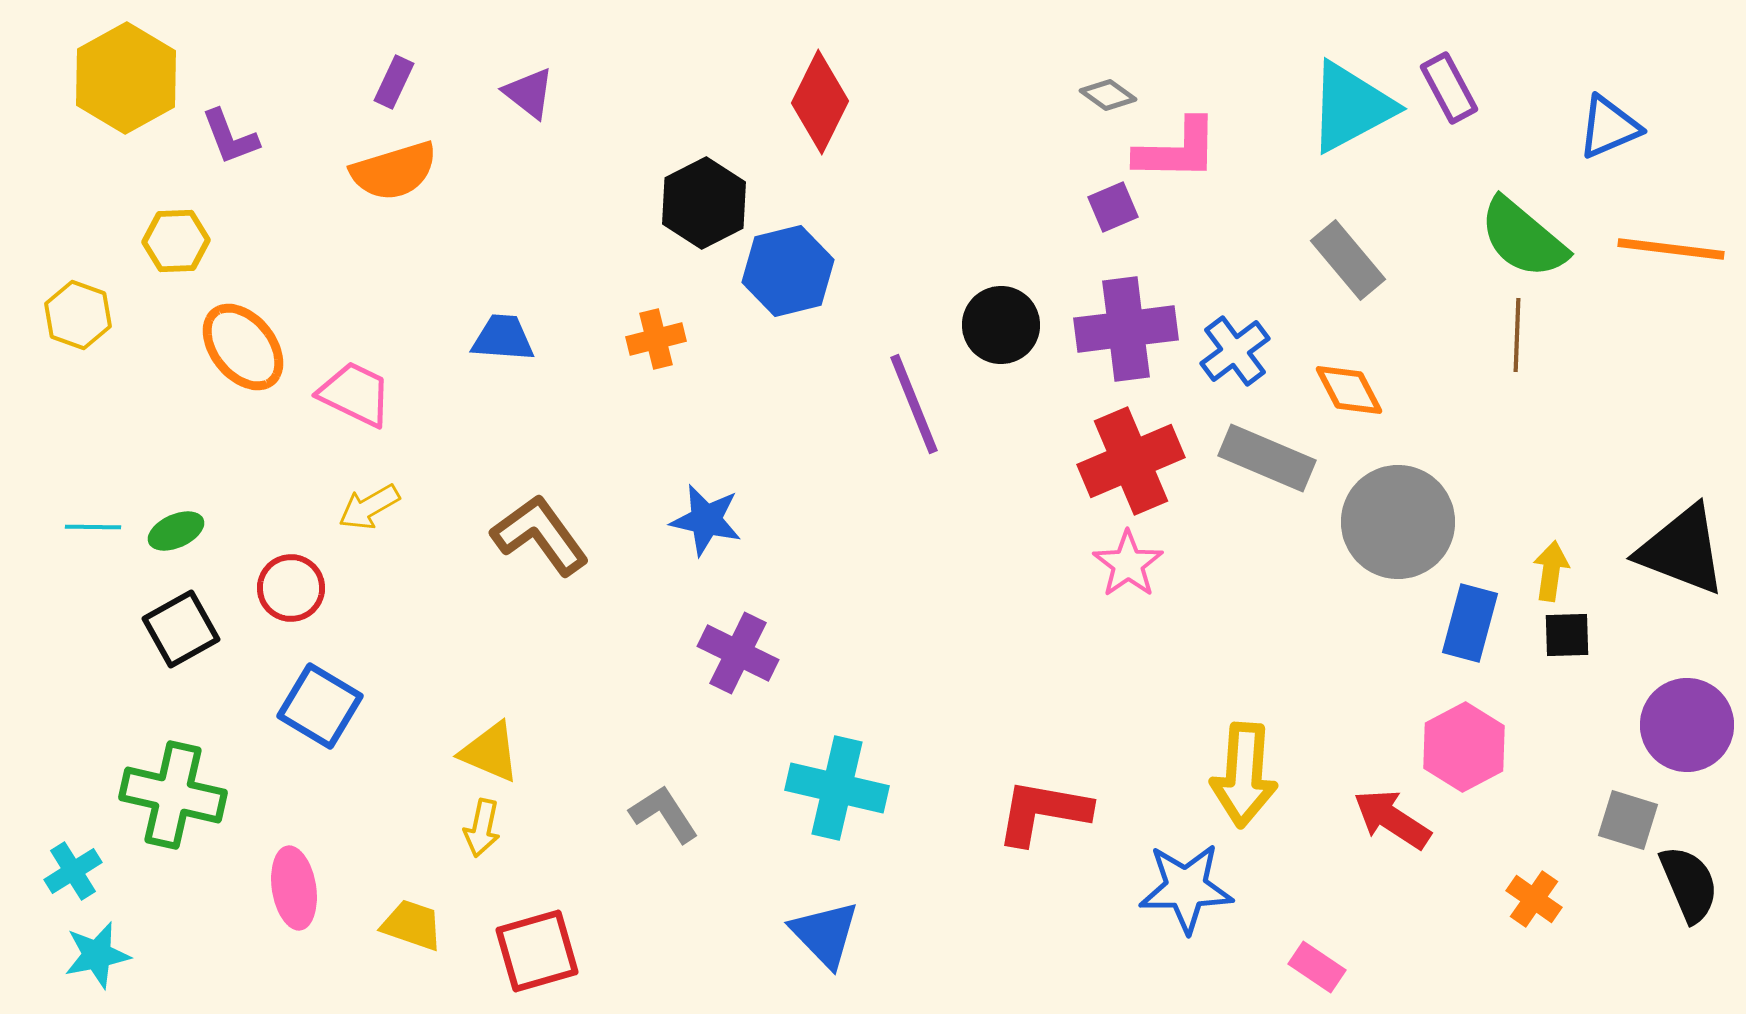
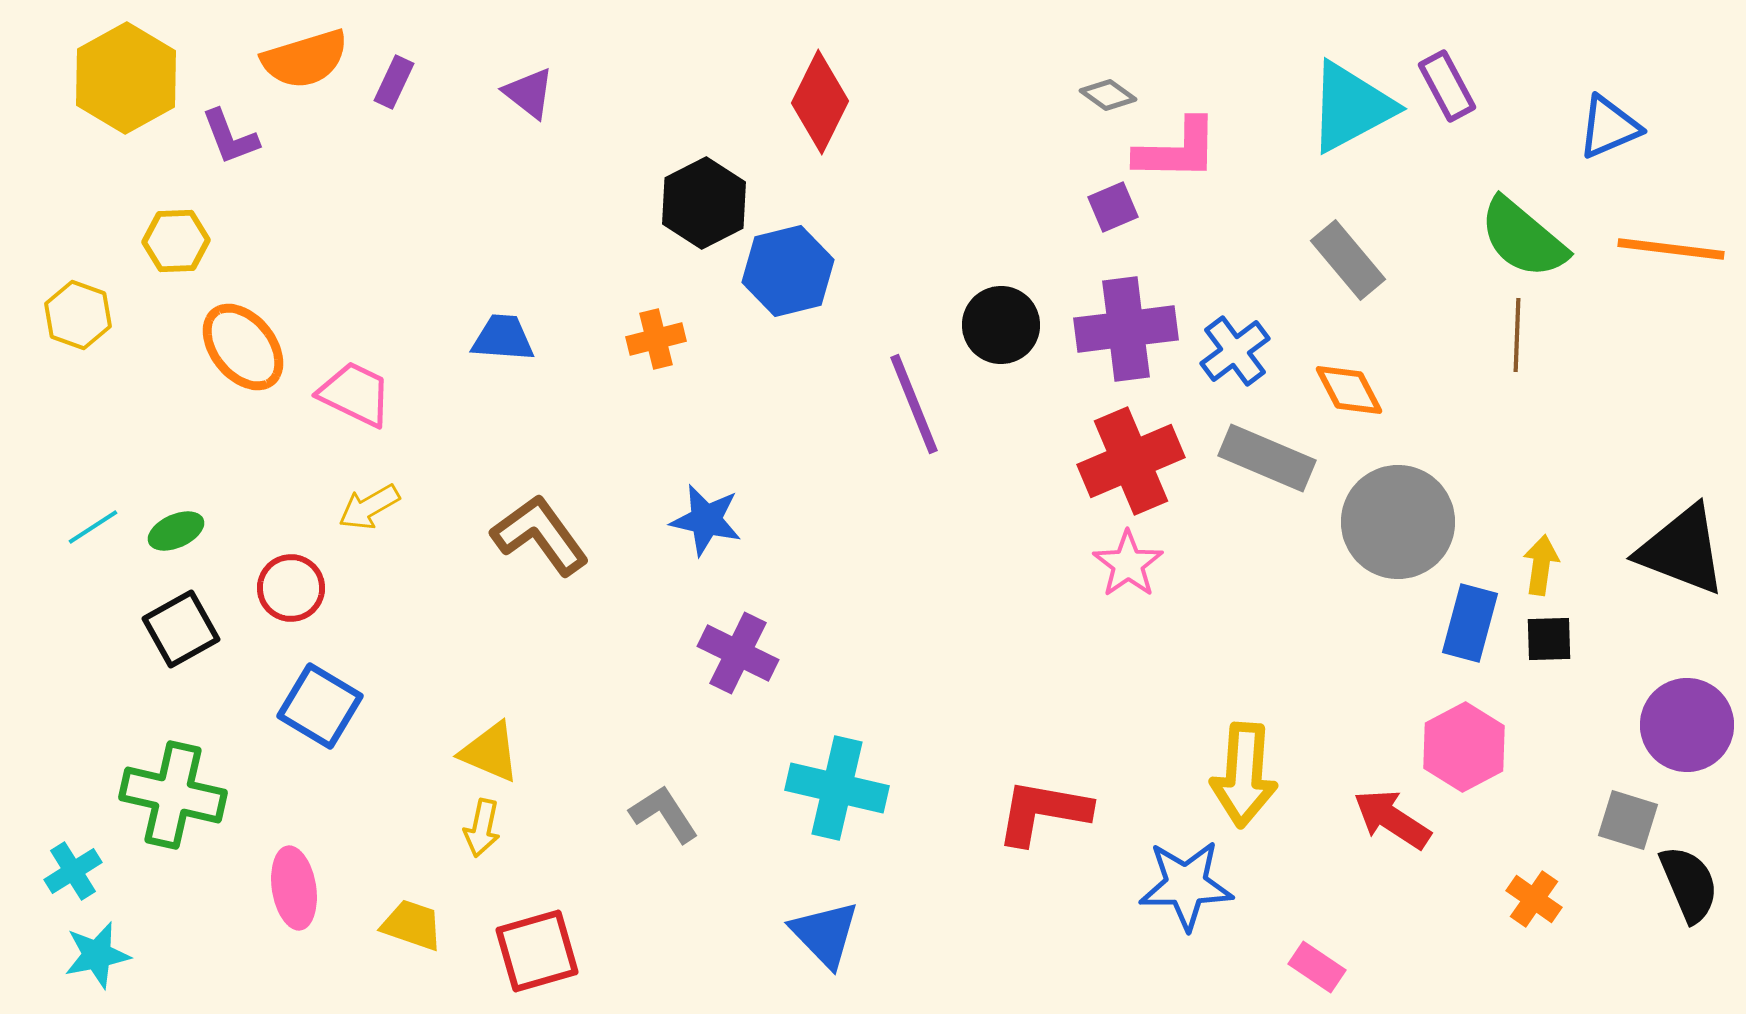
purple rectangle at (1449, 88): moved 2 px left, 2 px up
orange semicircle at (394, 171): moved 89 px left, 112 px up
cyan line at (93, 527): rotated 34 degrees counterclockwise
yellow arrow at (1551, 571): moved 10 px left, 6 px up
black square at (1567, 635): moved 18 px left, 4 px down
blue star at (1186, 888): moved 3 px up
